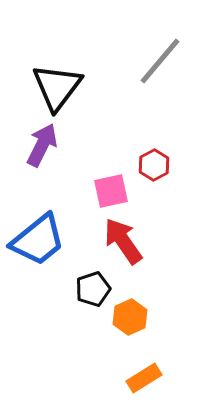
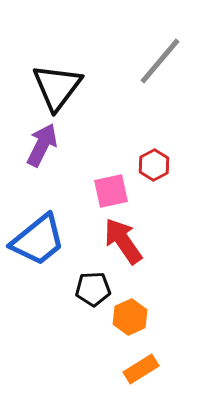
black pentagon: rotated 16 degrees clockwise
orange rectangle: moved 3 px left, 9 px up
